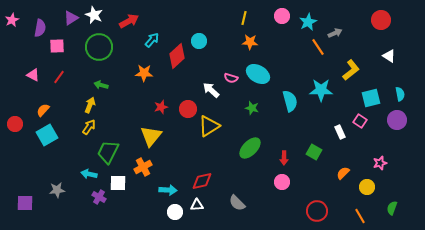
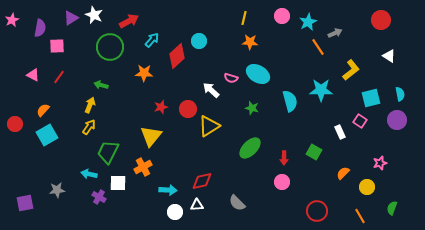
green circle at (99, 47): moved 11 px right
purple square at (25, 203): rotated 12 degrees counterclockwise
